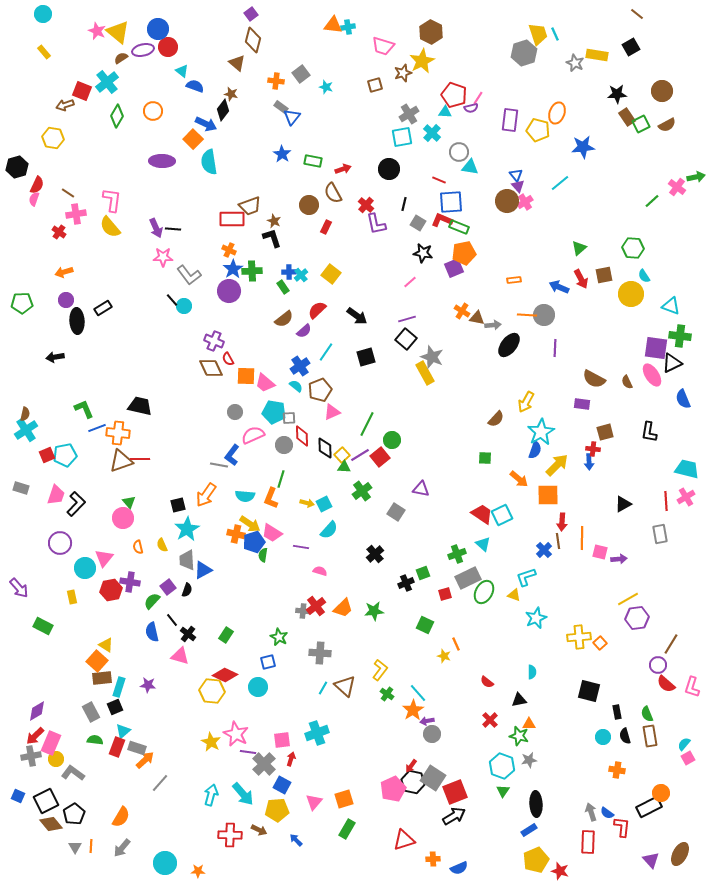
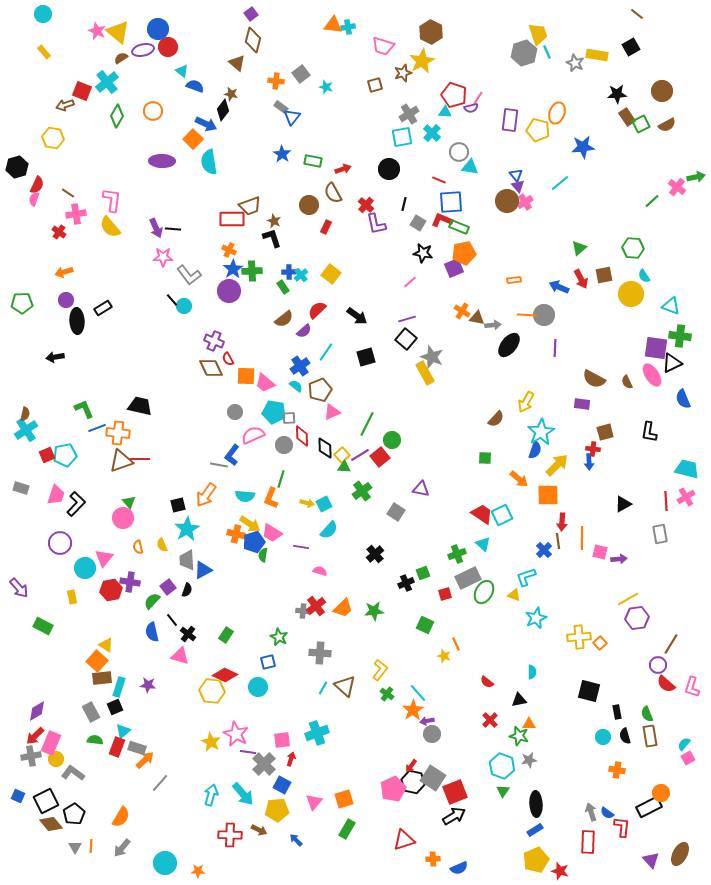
cyan line at (555, 34): moved 8 px left, 18 px down
blue rectangle at (529, 830): moved 6 px right
